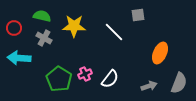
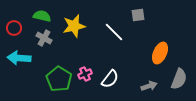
yellow star: rotated 15 degrees counterclockwise
gray semicircle: moved 4 px up
